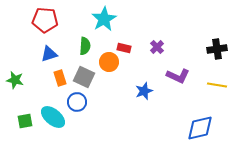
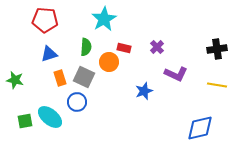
green semicircle: moved 1 px right, 1 px down
purple L-shape: moved 2 px left, 2 px up
cyan ellipse: moved 3 px left
